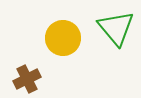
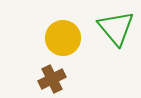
brown cross: moved 25 px right
